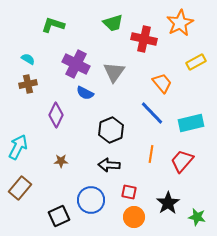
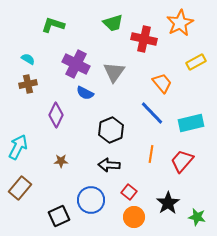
red square: rotated 28 degrees clockwise
